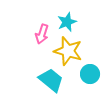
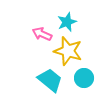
pink arrow: rotated 96 degrees clockwise
cyan circle: moved 6 px left, 4 px down
cyan trapezoid: moved 1 px left
